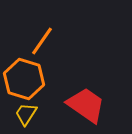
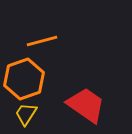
orange line: rotated 40 degrees clockwise
orange hexagon: rotated 24 degrees clockwise
